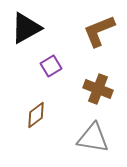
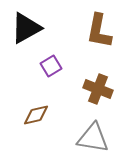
brown L-shape: rotated 57 degrees counterclockwise
brown diamond: rotated 24 degrees clockwise
